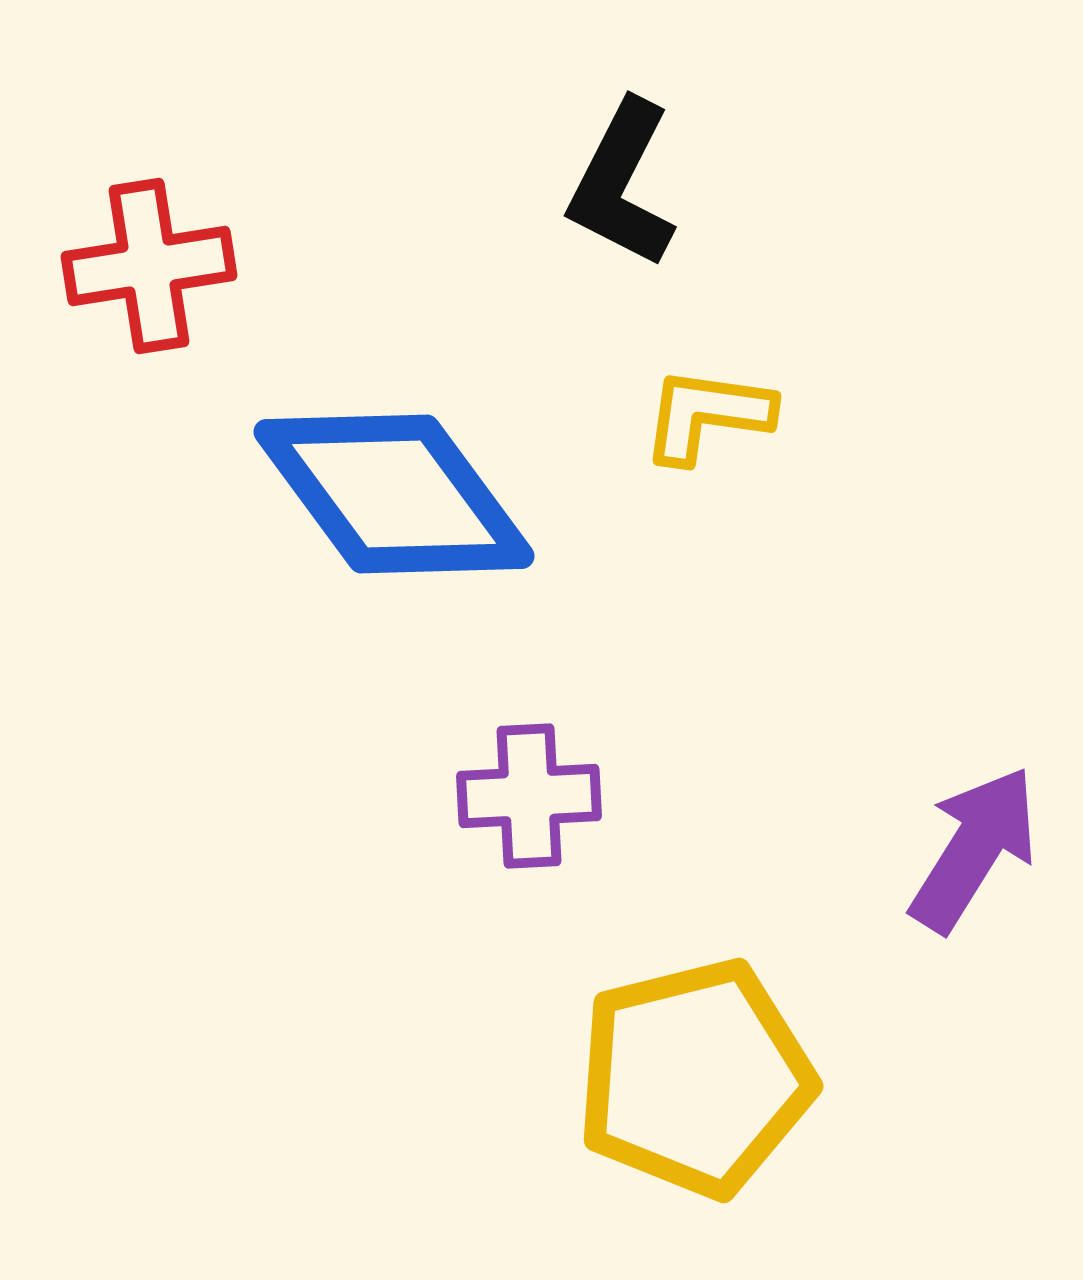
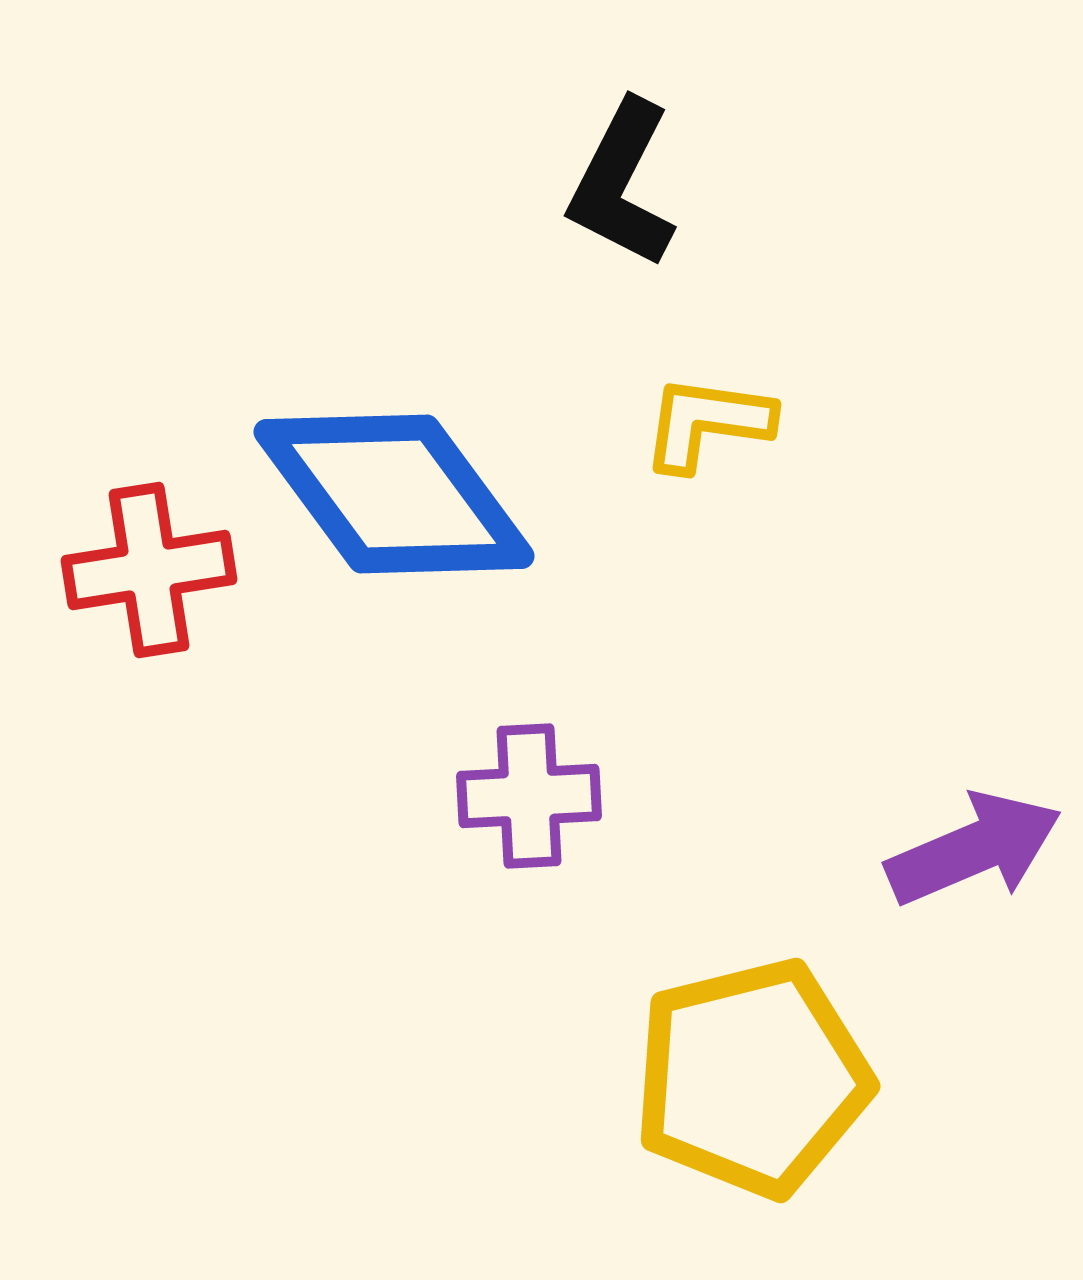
red cross: moved 304 px down
yellow L-shape: moved 8 px down
purple arrow: rotated 35 degrees clockwise
yellow pentagon: moved 57 px right
